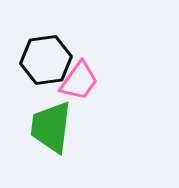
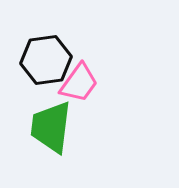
pink trapezoid: moved 2 px down
